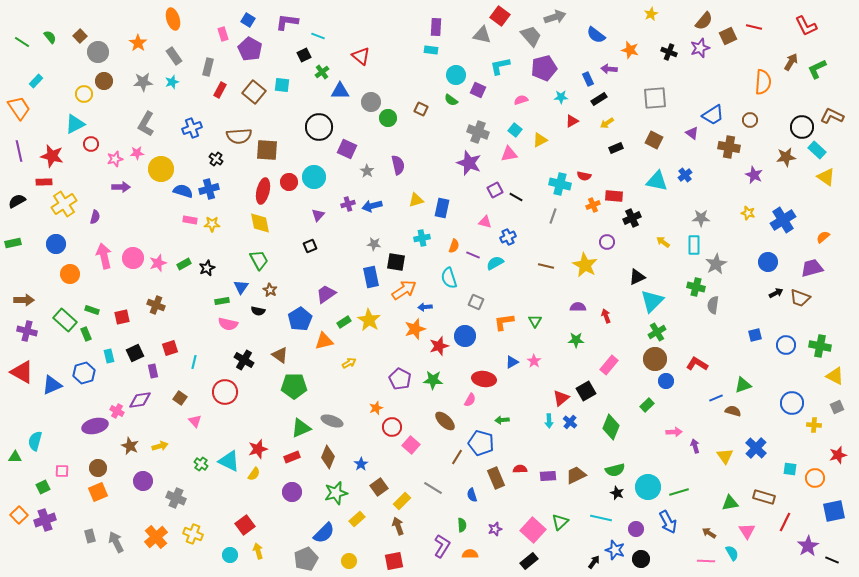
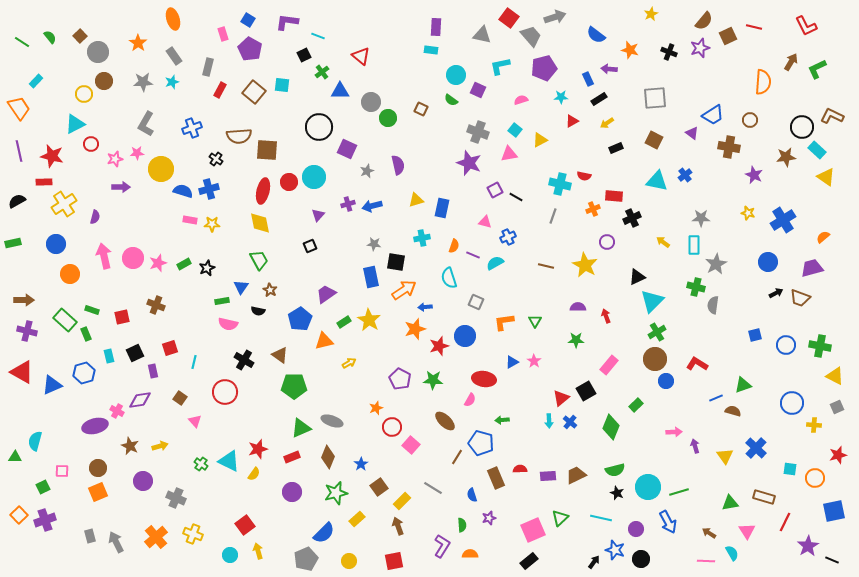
red square at (500, 16): moved 9 px right, 2 px down
gray star at (367, 171): rotated 16 degrees clockwise
orange cross at (593, 205): moved 4 px down
green rectangle at (647, 405): moved 11 px left
green triangle at (560, 522): moved 4 px up
purple star at (495, 529): moved 6 px left, 11 px up
pink square at (533, 530): rotated 25 degrees clockwise
